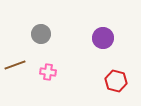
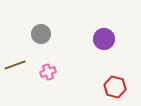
purple circle: moved 1 px right, 1 px down
pink cross: rotated 28 degrees counterclockwise
red hexagon: moved 1 px left, 6 px down
